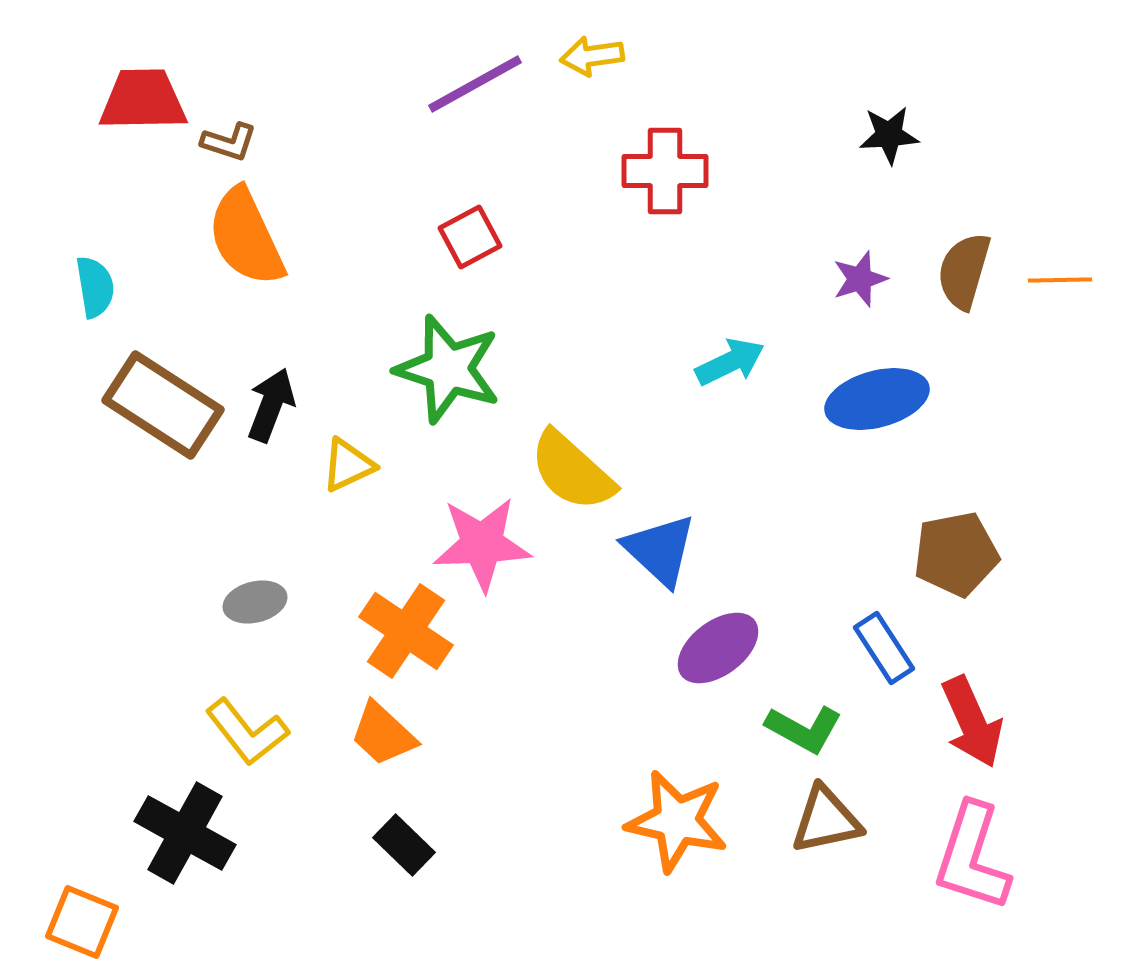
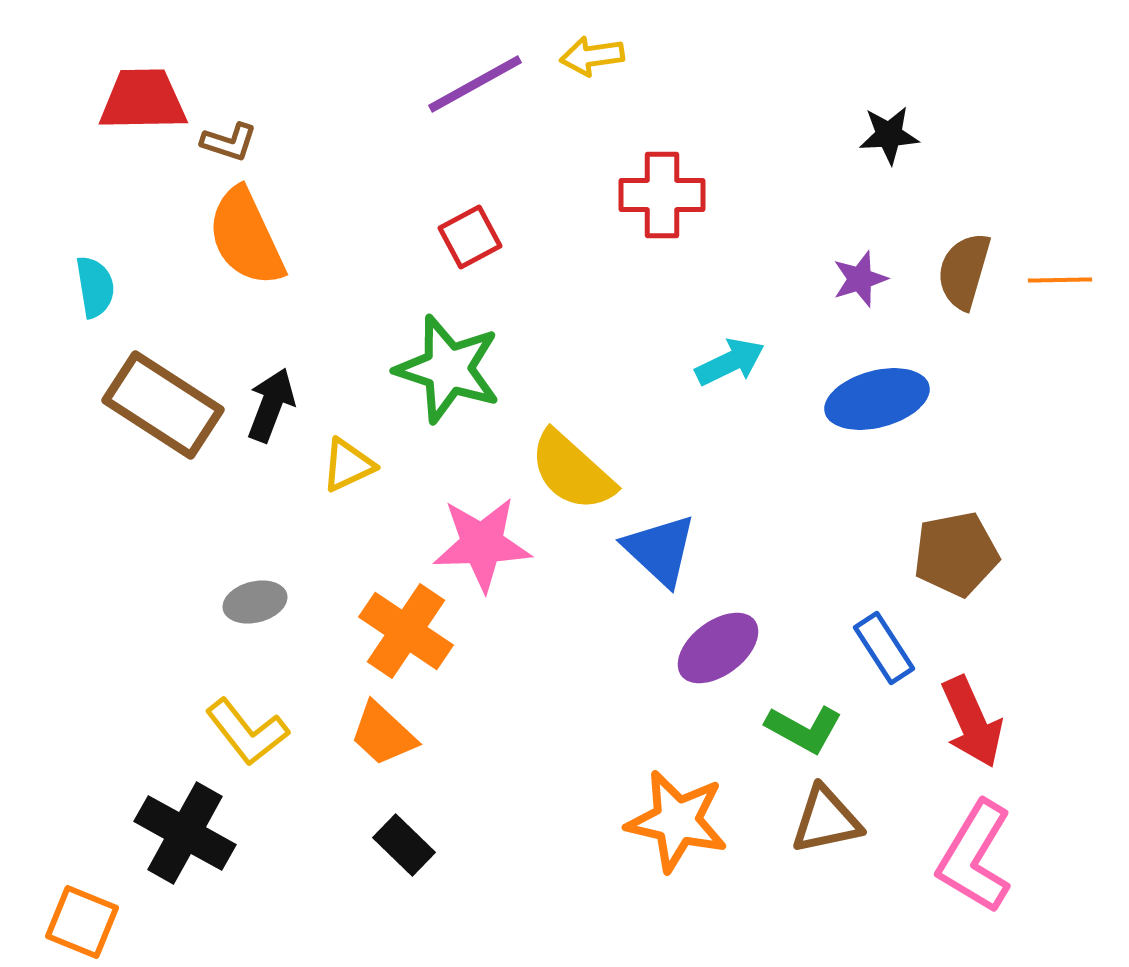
red cross: moved 3 px left, 24 px down
pink L-shape: moved 3 px right; rotated 13 degrees clockwise
